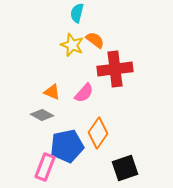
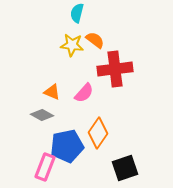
yellow star: rotated 15 degrees counterclockwise
